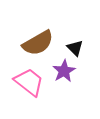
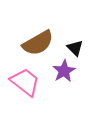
pink trapezoid: moved 4 px left
